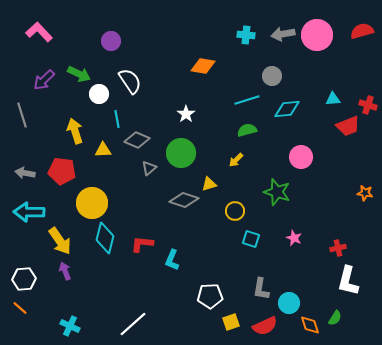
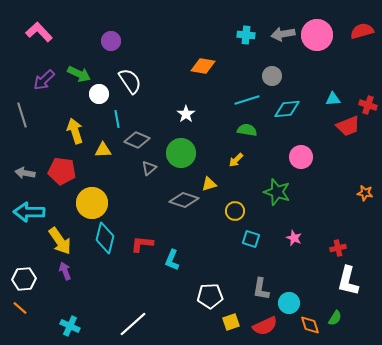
green semicircle at (247, 130): rotated 24 degrees clockwise
